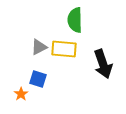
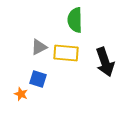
yellow rectangle: moved 2 px right, 4 px down
black arrow: moved 2 px right, 2 px up
orange star: rotated 16 degrees counterclockwise
